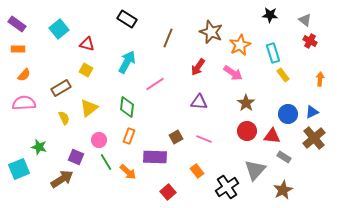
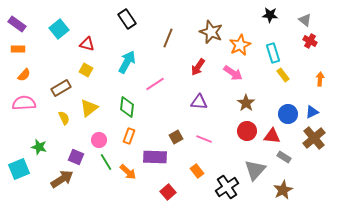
black rectangle at (127, 19): rotated 24 degrees clockwise
